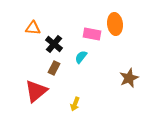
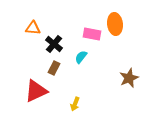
red triangle: rotated 15 degrees clockwise
